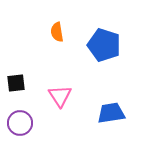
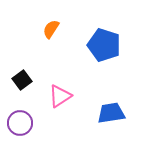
orange semicircle: moved 6 px left, 3 px up; rotated 42 degrees clockwise
black square: moved 6 px right, 3 px up; rotated 30 degrees counterclockwise
pink triangle: rotated 30 degrees clockwise
